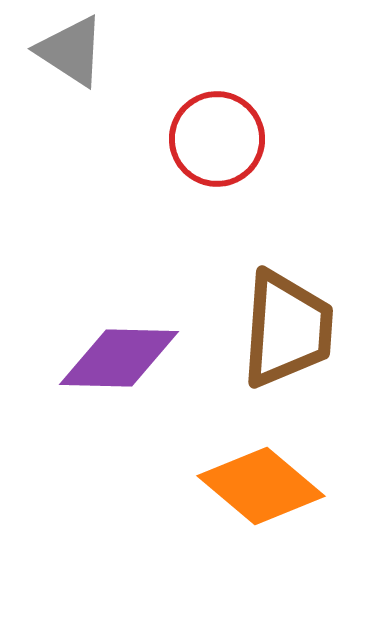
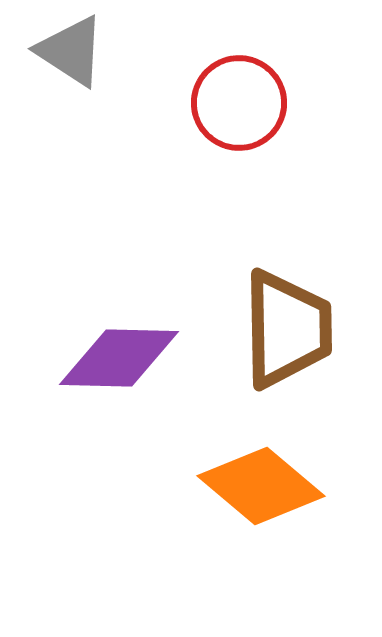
red circle: moved 22 px right, 36 px up
brown trapezoid: rotated 5 degrees counterclockwise
